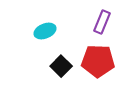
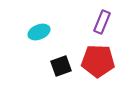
cyan ellipse: moved 6 px left, 1 px down
black square: rotated 25 degrees clockwise
